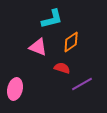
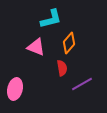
cyan L-shape: moved 1 px left
orange diamond: moved 2 px left, 1 px down; rotated 15 degrees counterclockwise
pink triangle: moved 2 px left
red semicircle: rotated 63 degrees clockwise
